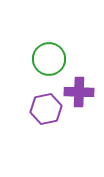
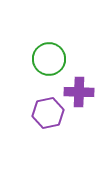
purple hexagon: moved 2 px right, 4 px down
